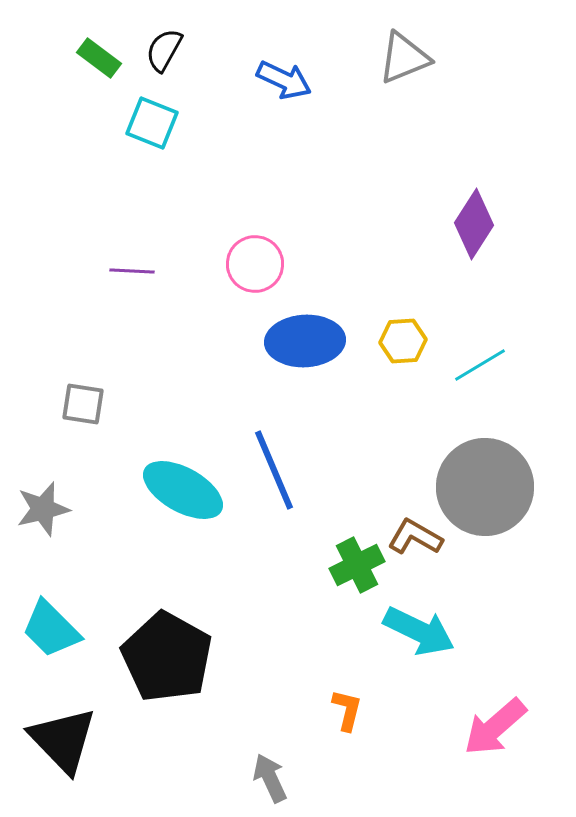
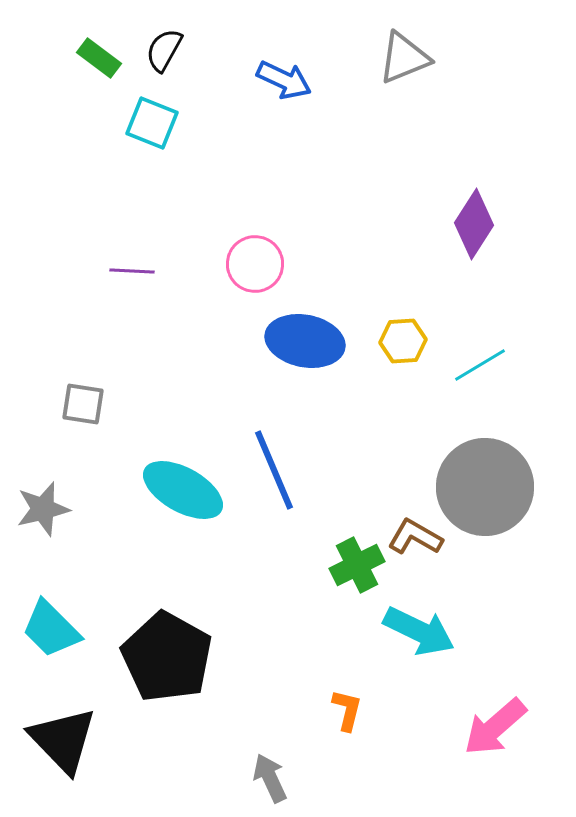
blue ellipse: rotated 14 degrees clockwise
